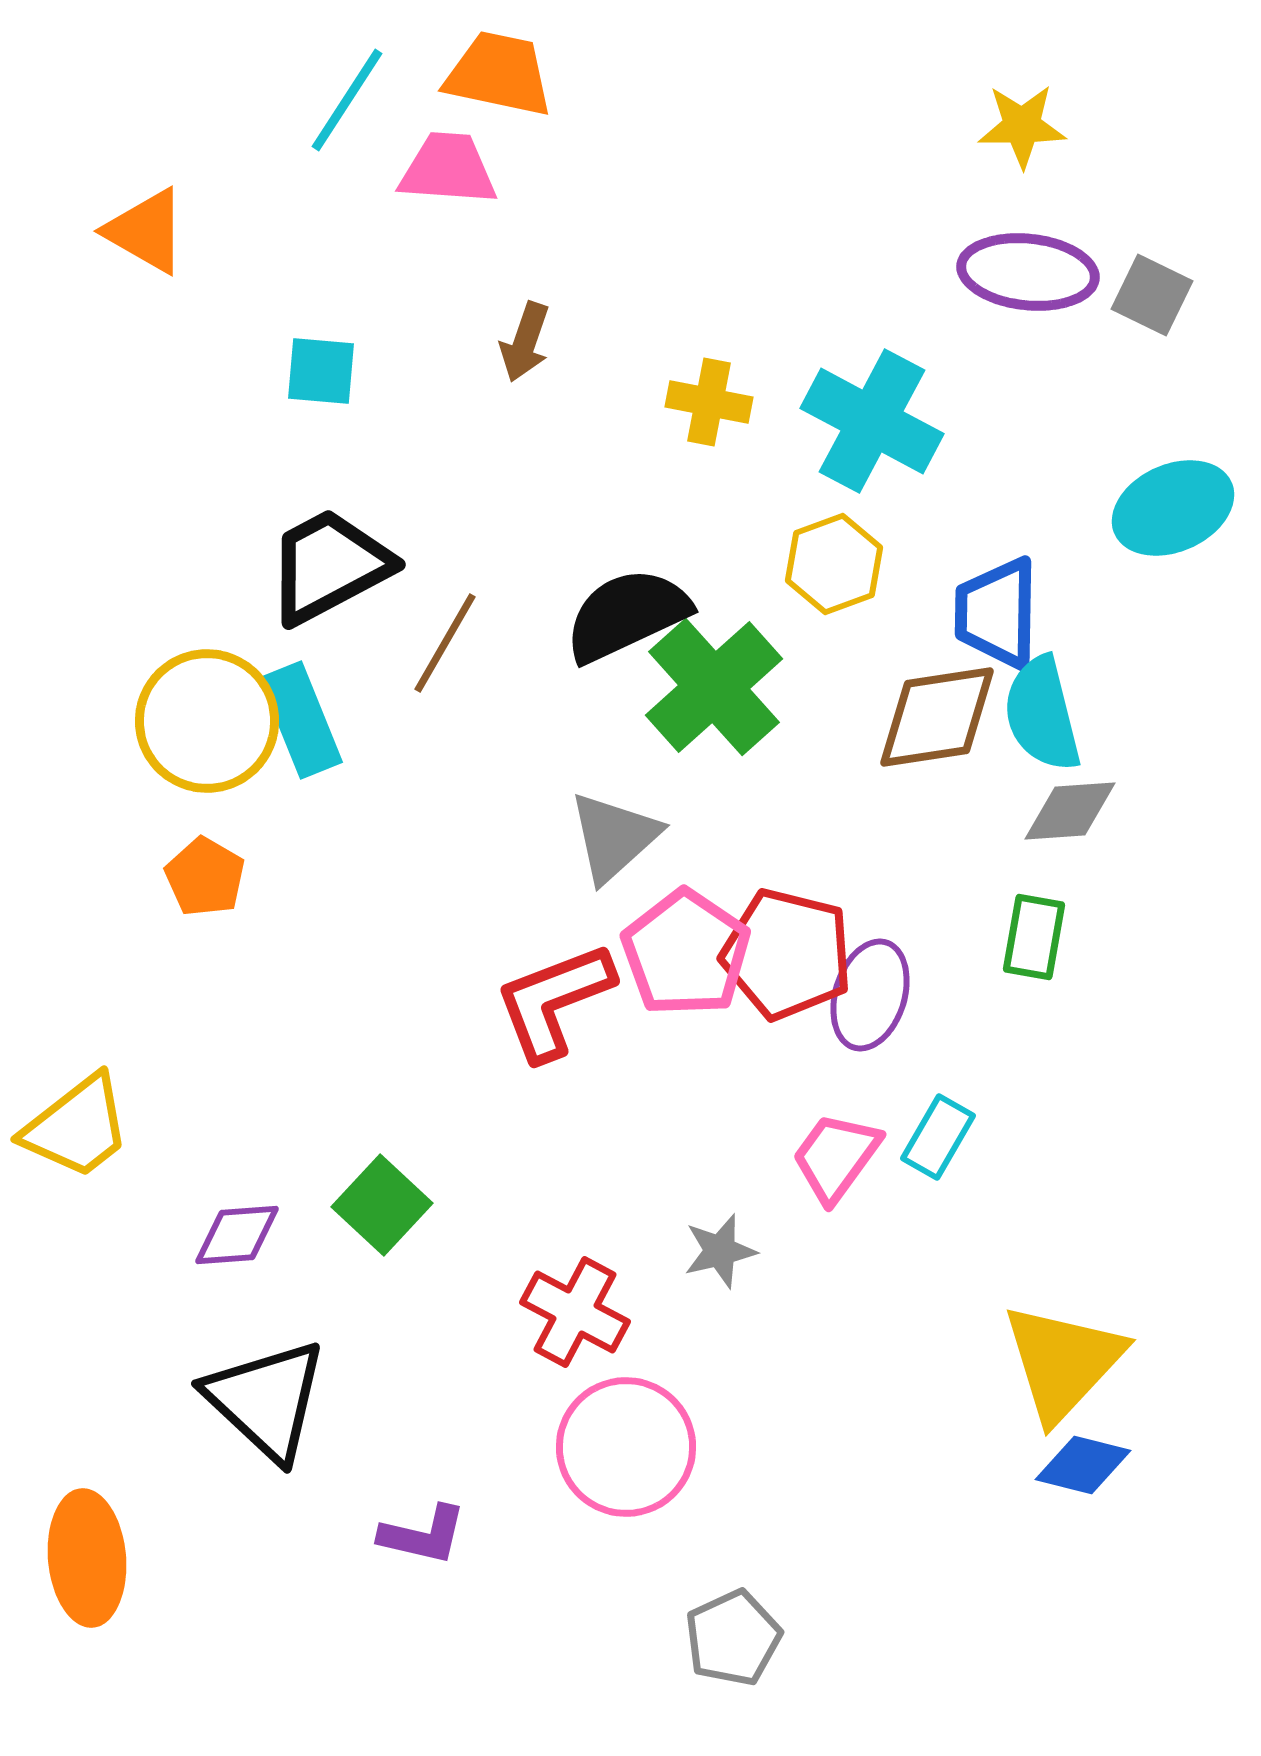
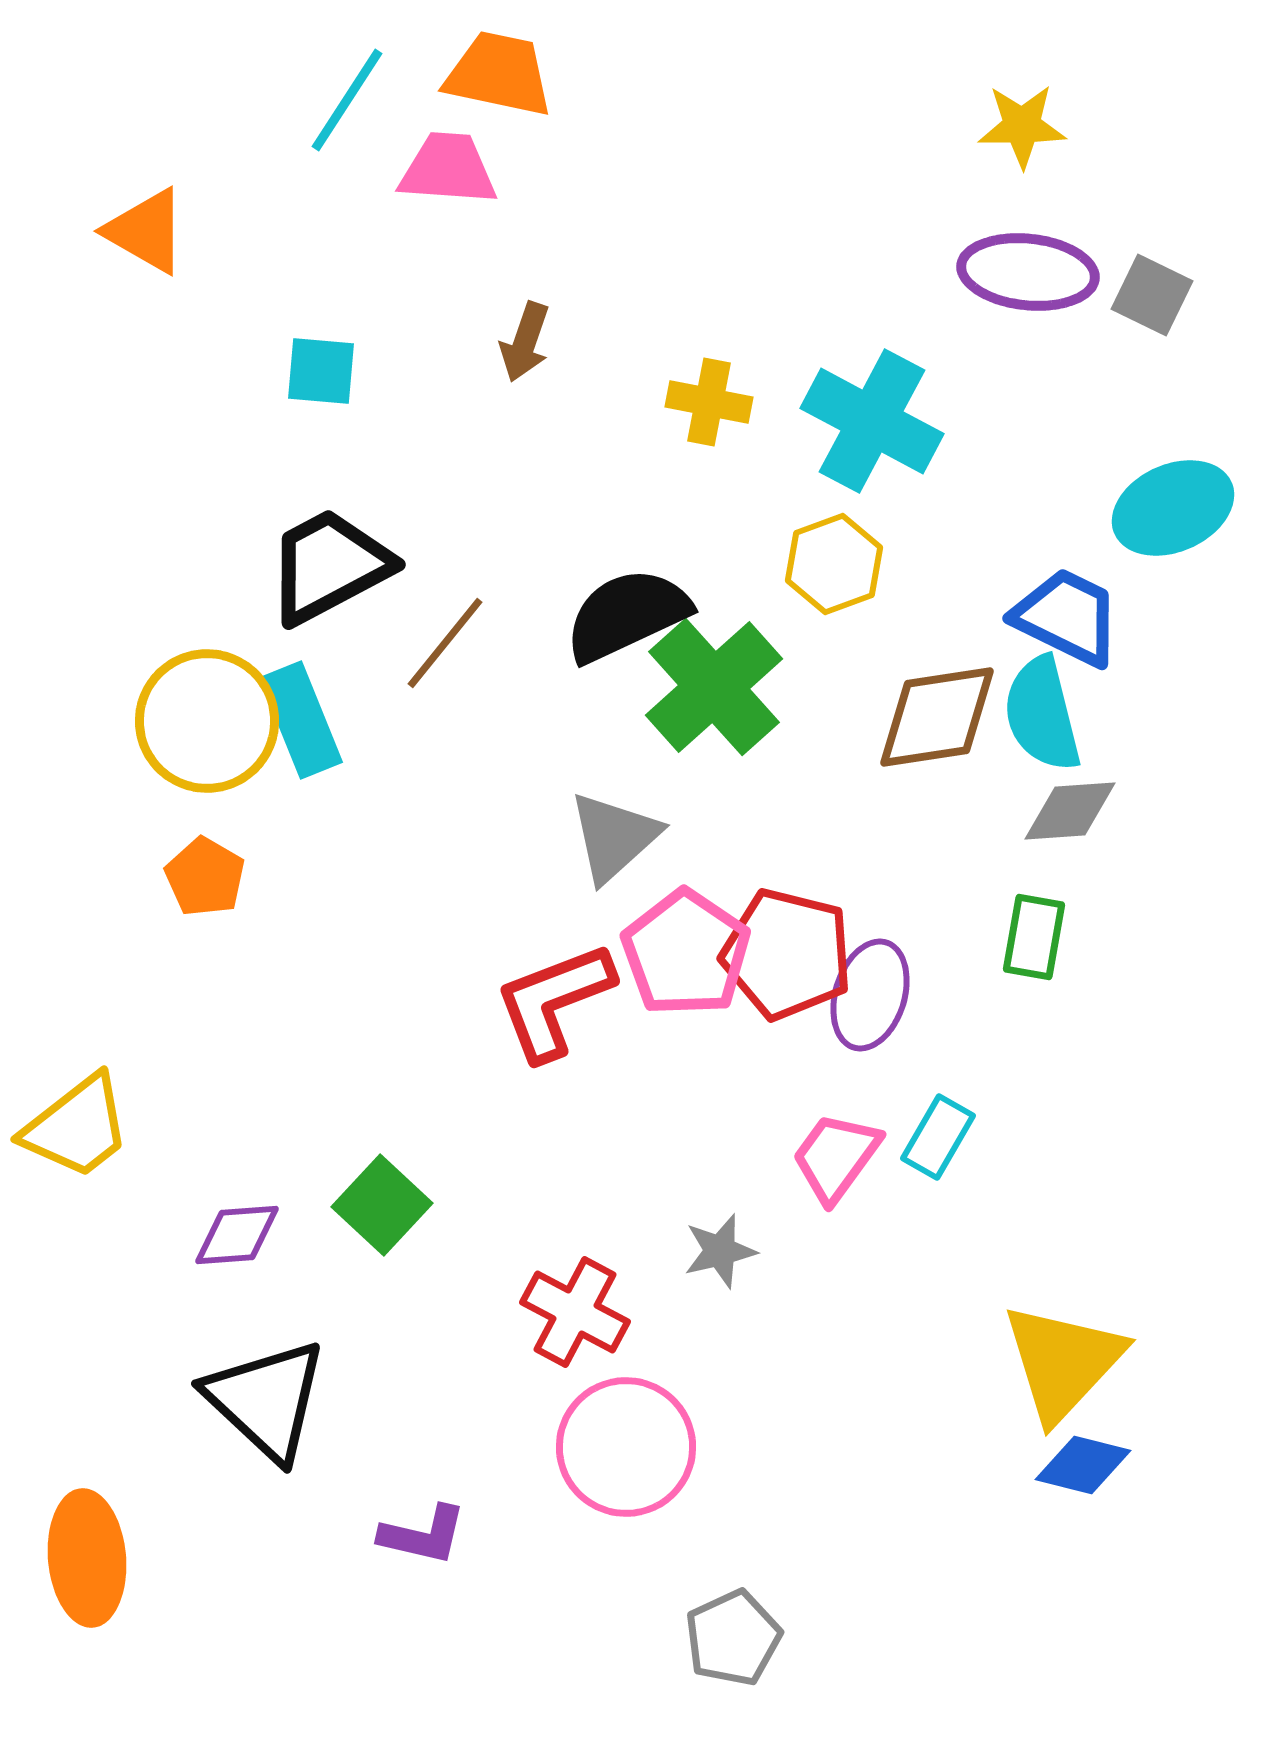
blue trapezoid at (997, 613): moved 70 px right, 4 px down; rotated 115 degrees clockwise
brown line at (445, 643): rotated 9 degrees clockwise
